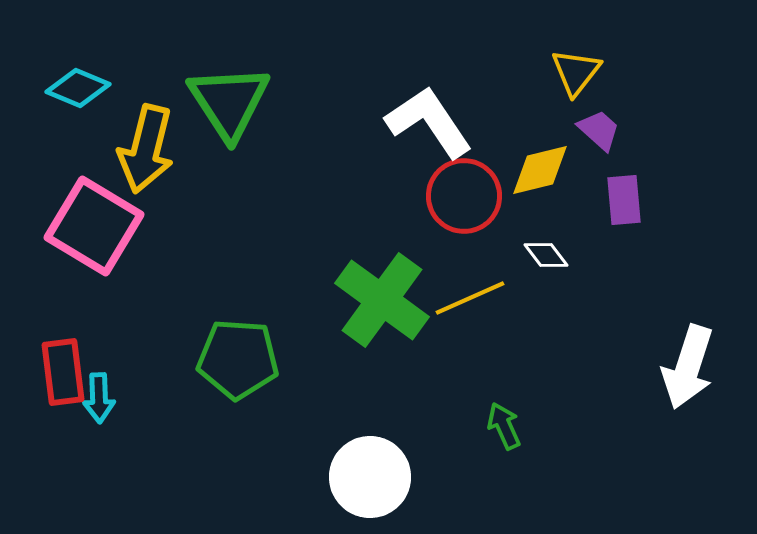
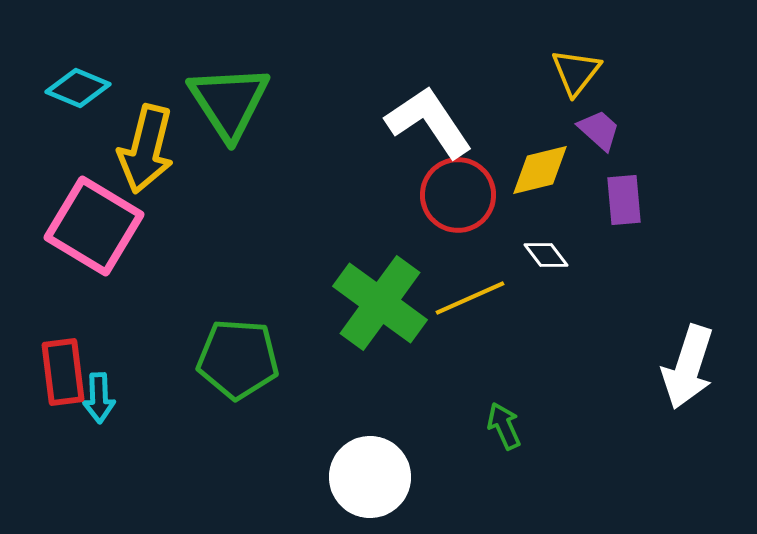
red circle: moved 6 px left, 1 px up
green cross: moved 2 px left, 3 px down
